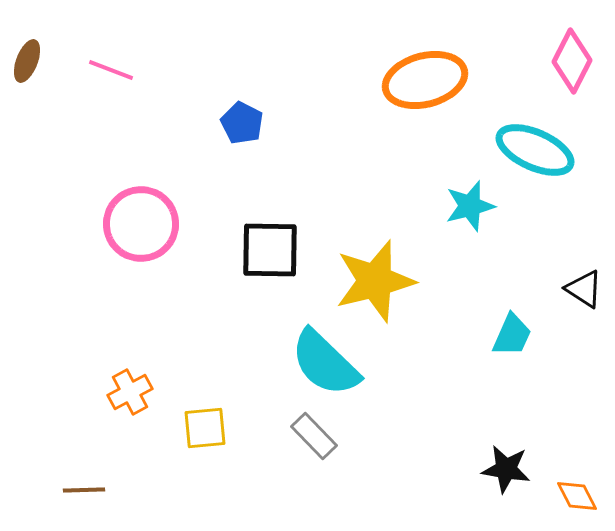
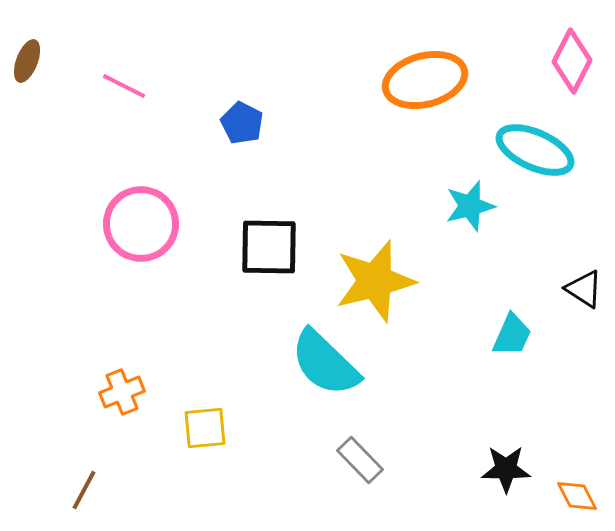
pink line: moved 13 px right, 16 px down; rotated 6 degrees clockwise
black square: moved 1 px left, 3 px up
orange cross: moved 8 px left; rotated 6 degrees clockwise
gray rectangle: moved 46 px right, 24 px down
black star: rotated 9 degrees counterclockwise
brown line: rotated 60 degrees counterclockwise
